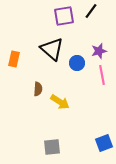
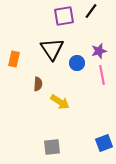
black triangle: rotated 15 degrees clockwise
brown semicircle: moved 5 px up
